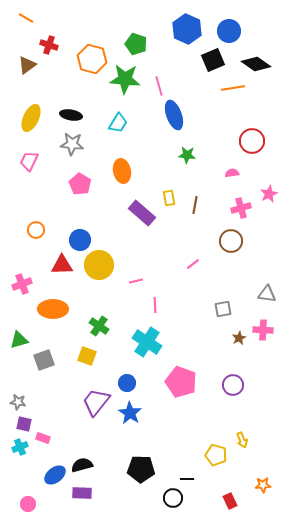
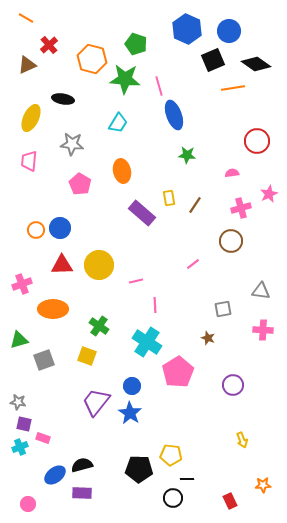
red cross at (49, 45): rotated 30 degrees clockwise
brown triangle at (27, 65): rotated 12 degrees clockwise
black ellipse at (71, 115): moved 8 px left, 16 px up
red circle at (252, 141): moved 5 px right
pink trapezoid at (29, 161): rotated 20 degrees counterclockwise
brown line at (195, 205): rotated 24 degrees clockwise
blue circle at (80, 240): moved 20 px left, 12 px up
gray triangle at (267, 294): moved 6 px left, 3 px up
brown star at (239, 338): moved 31 px left; rotated 24 degrees counterclockwise
pink pentagon at (181, 382): moved 3 px left, 10 px up; rotated 20 degrees clockwise
blue circle at (127, 383): moved 5 px right, 3 px down
yellow pentagon at (216, 455): moved 45 px left; rotated 10 degrees counterclockwise
black pentagon at (141, 469): moved 2 px left
